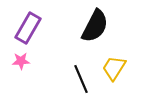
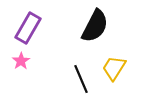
pink star: rotated 30 degrees counterclockwise
